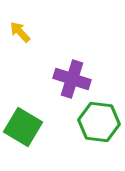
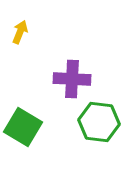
yellow arrow: rotated 65 degrees clockwise
purple cross: rotated 15 degrees counterclockwise
